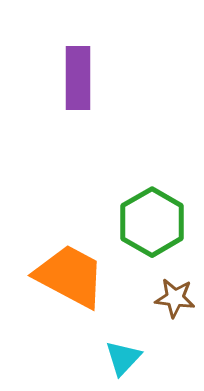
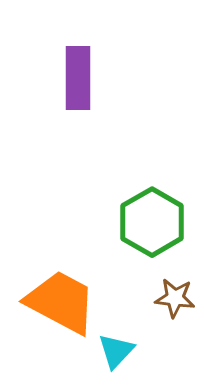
orange trapezoid: moved 9 px left, 26 px down
cyan triangle: moved 7 px left, 7 px up
